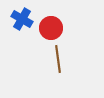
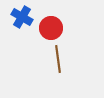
blue cross: moved 2 px up
